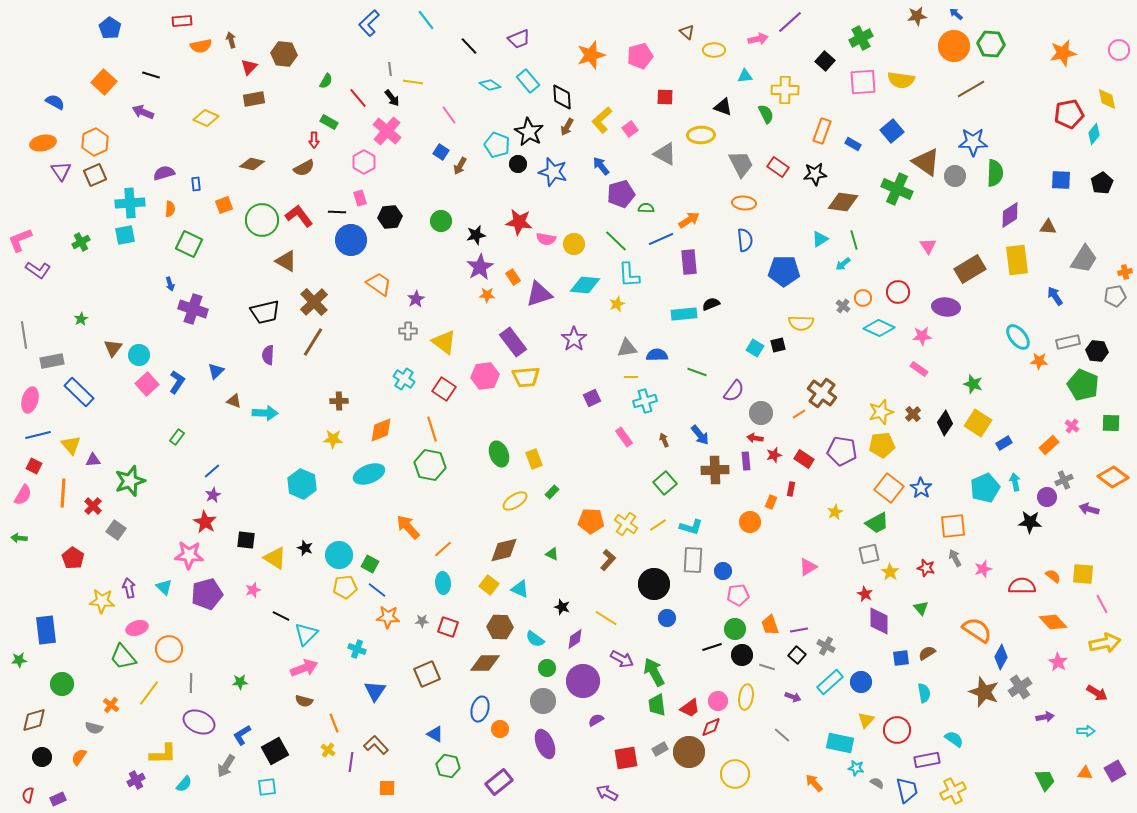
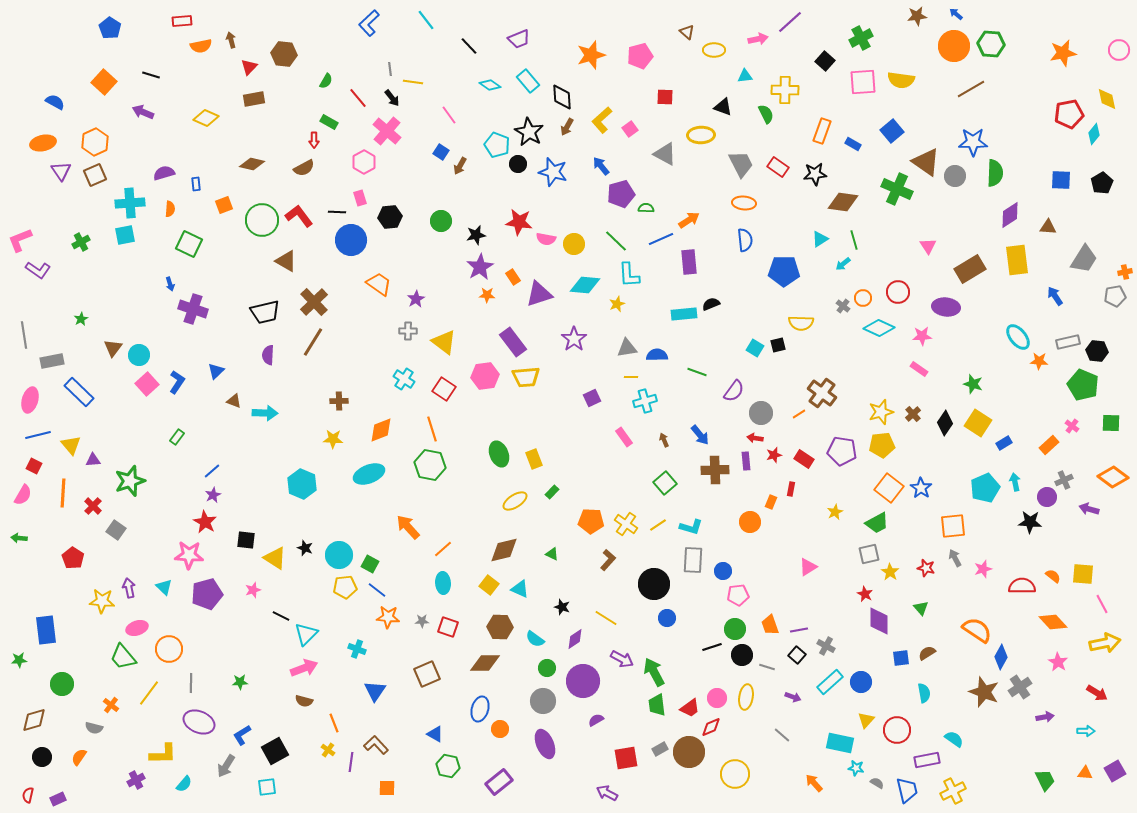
pink circle at (718, 701): moved 1 px left, 3 px up
